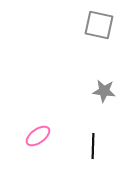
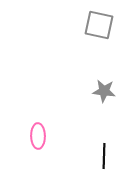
pink ellipse: rotated 55 degrees counterclockwise
black line: moved 11 px right, 10 px down
